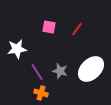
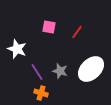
red line: moved 3 px down
white star: rotated 30 degrees clockwise
